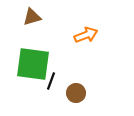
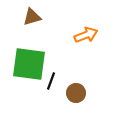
green square: moved 4 px left
